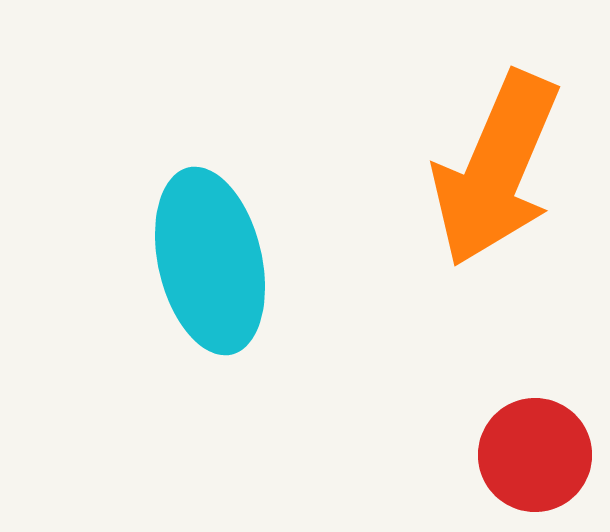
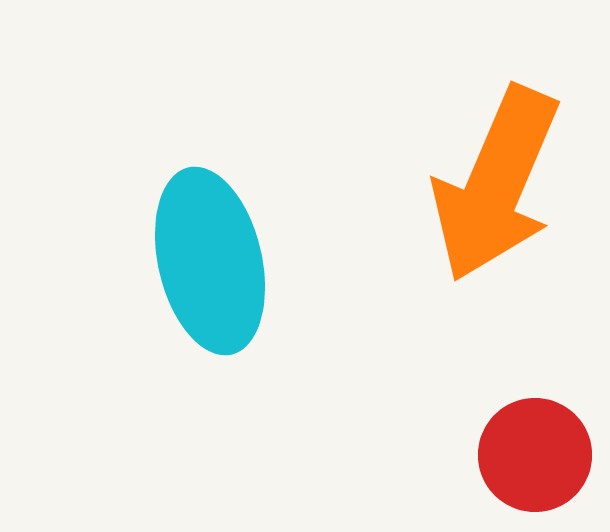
orange arrow: moved 15 px down
